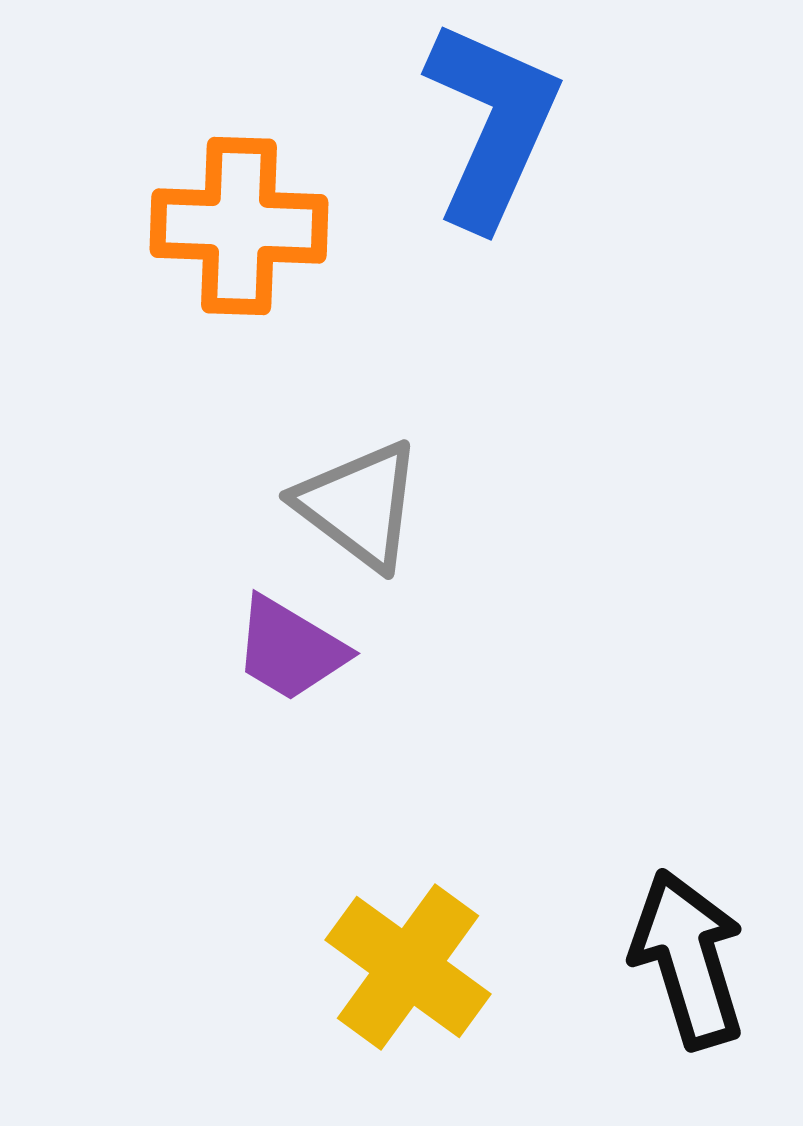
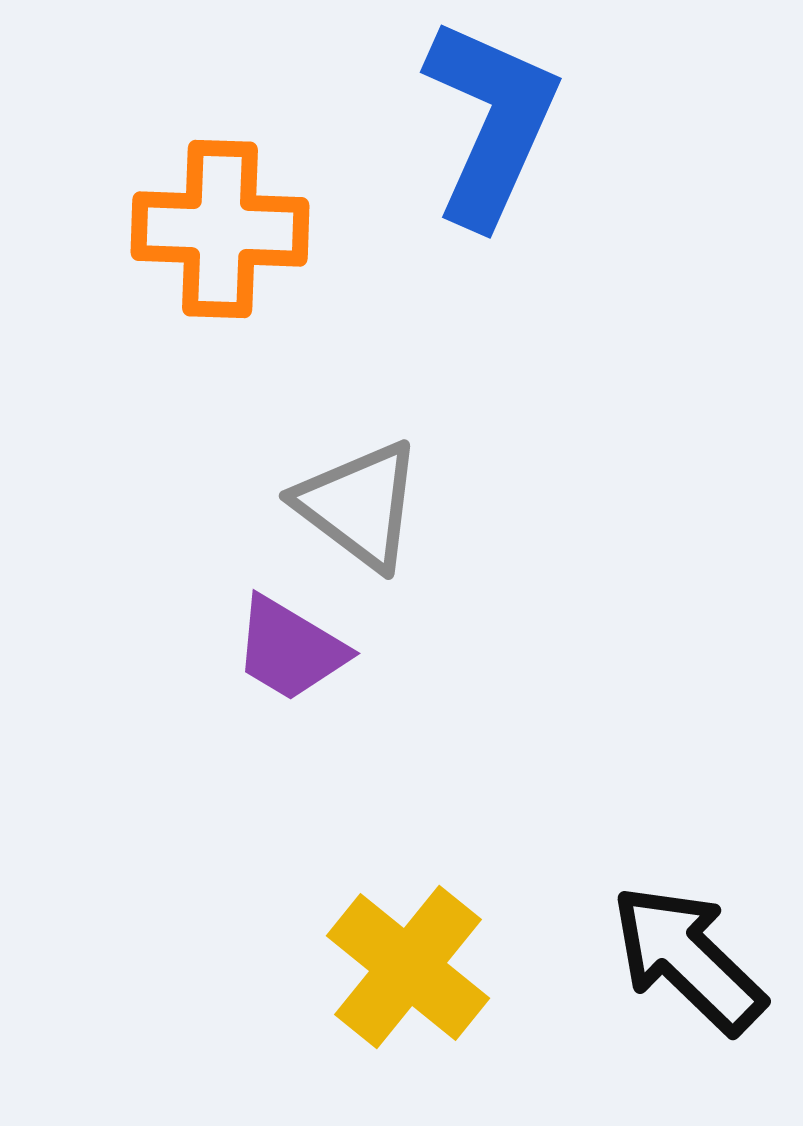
blue L-shape: moved 1 px left, 2 px up
orange cross: moved 19 px left, 3 px down
black arrow: rotated 29 degrees counterclockwise
yellow cross: rotated 3 degrees clockwise
